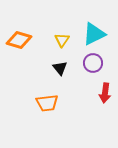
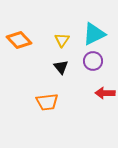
orange diamond: rotated 30 degrees clockwise
purple circle: moved 2 px up
black triangle: moved 1 px right, 1 px up
red arrow: rotated 84 degrees clockwise
orange trapezoid: moved 1 px up
